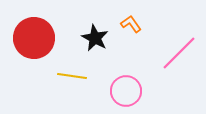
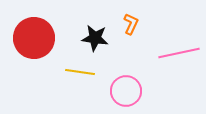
orange L-shape: rotated 60 degrees clockwise
black star: rotated 20 degrees counterclockwise
pink line: rotated 33 degrees clockwise
yellow line: moved 8 px right, 4 px up
